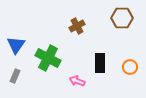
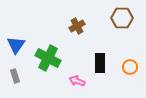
gray rectangle: rotated 40 degrees counterclockwise
